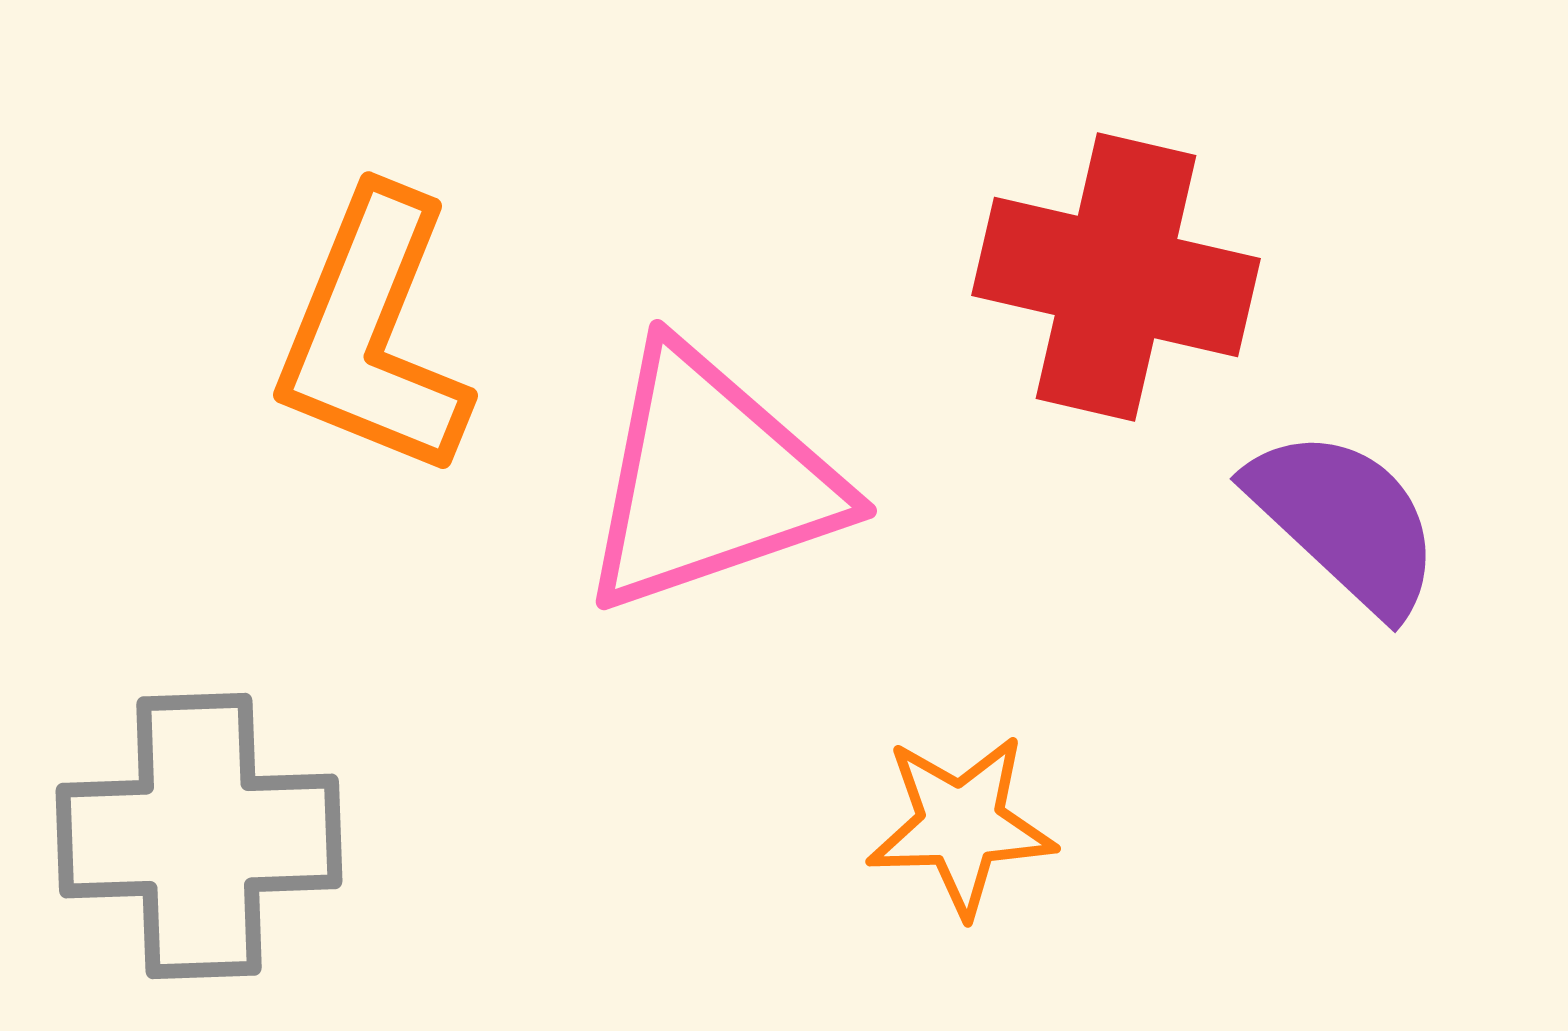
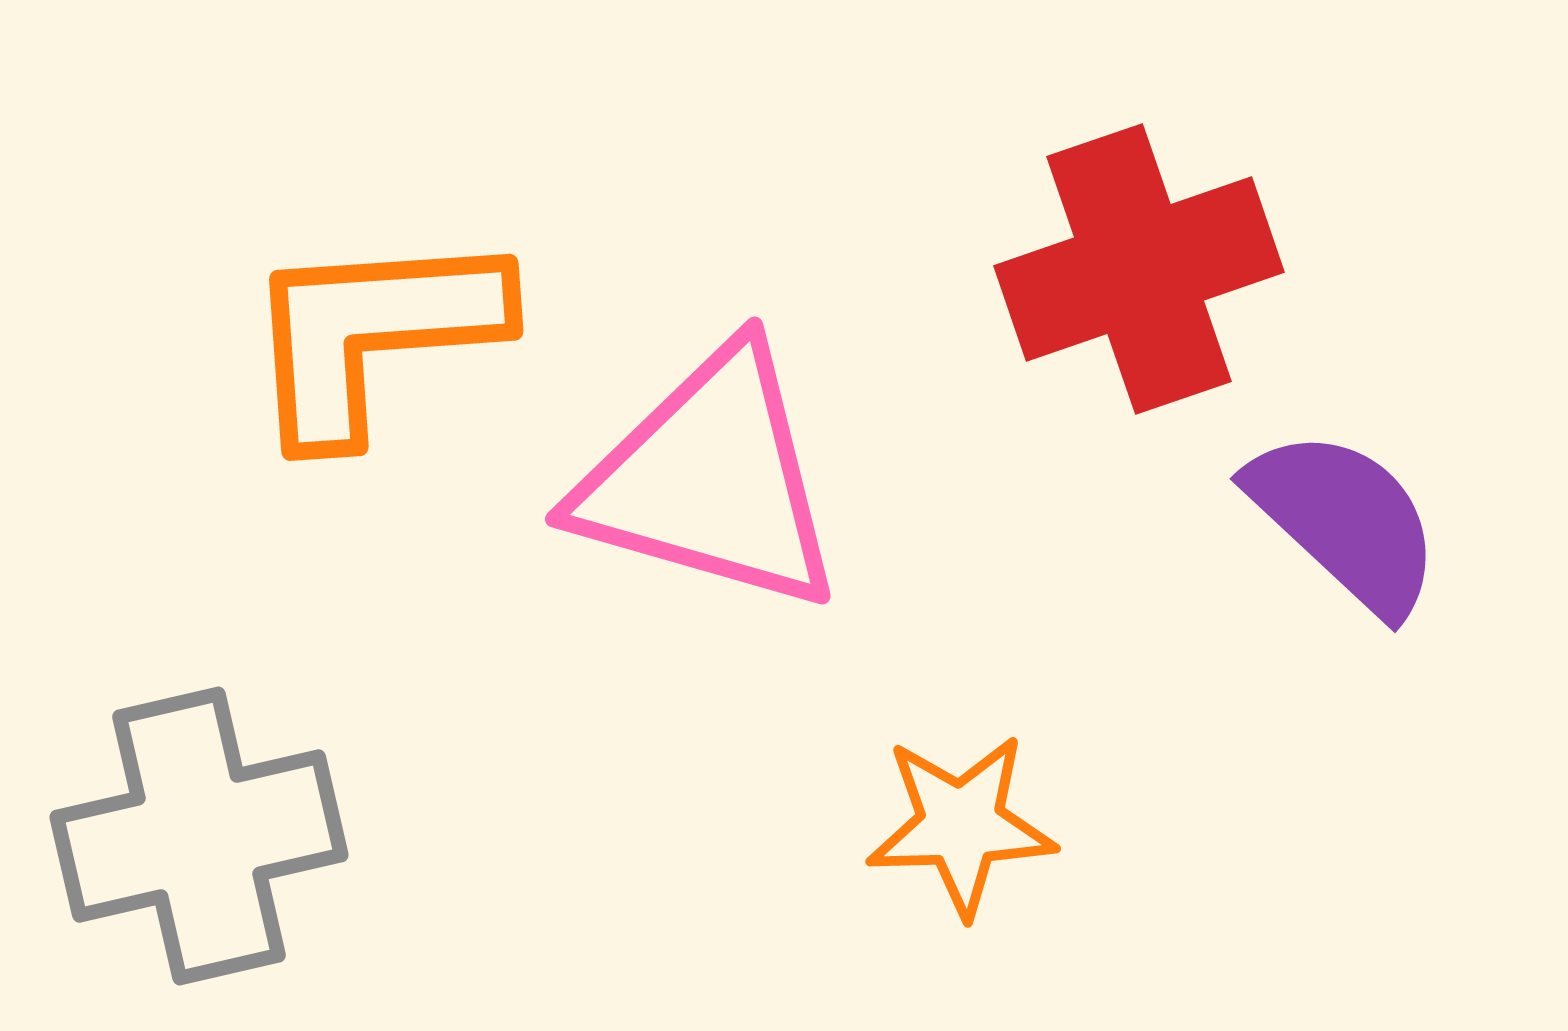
red cross: moved 23 px right, 8 px up; rotated 32 degrees counterclockwise
orange L-shape: rotated 64 degrees clockwise
pink triangle: rotated 35 degrees clockwise
gray cross: rotated 11 degrees counterclockwise
